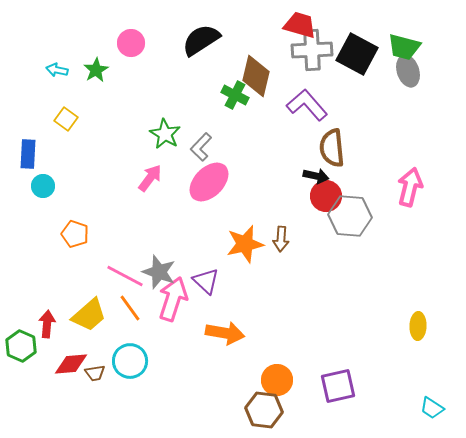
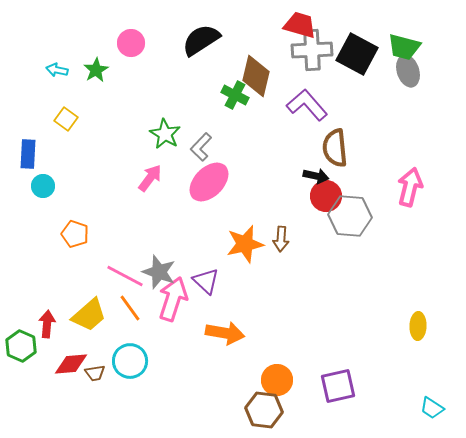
brown semicircle at (332, 148): moved 3 px right
